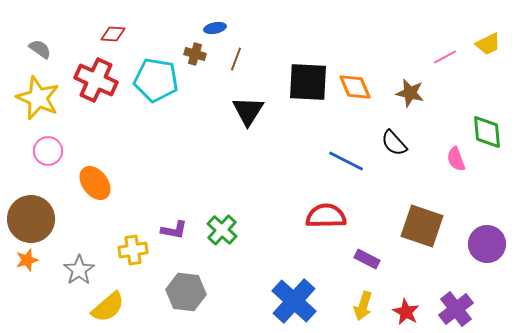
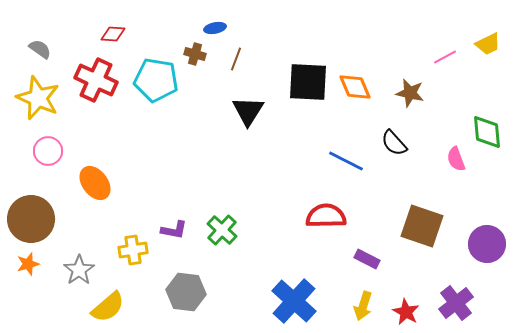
orange star: moved 1 px right, 4 px down
purple cross: moved 6 px up
